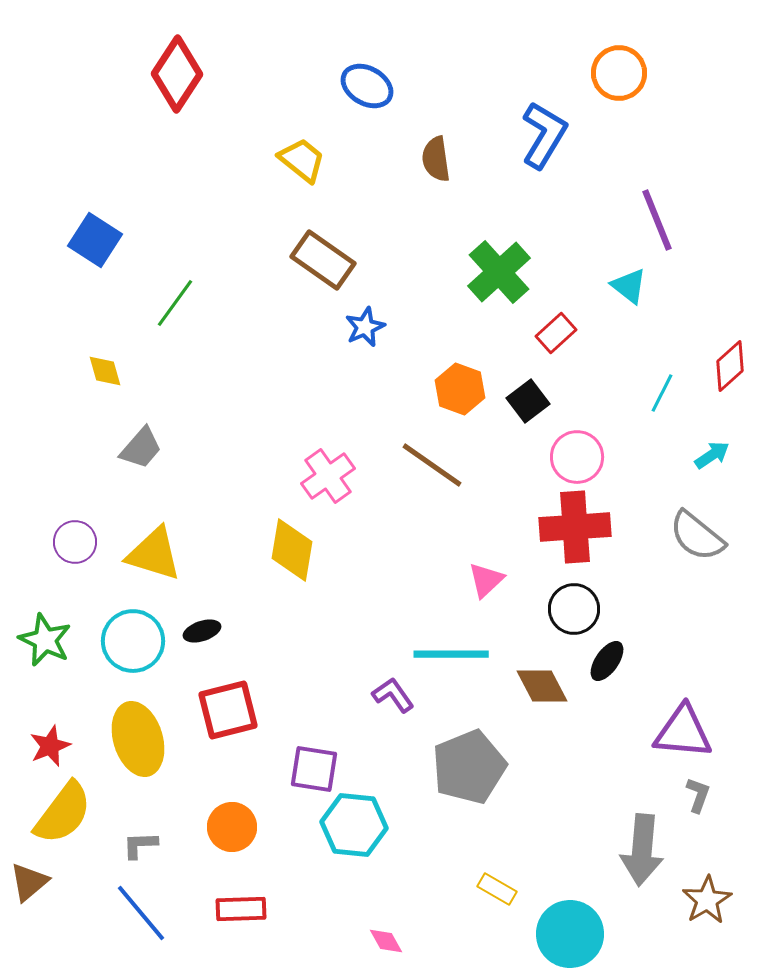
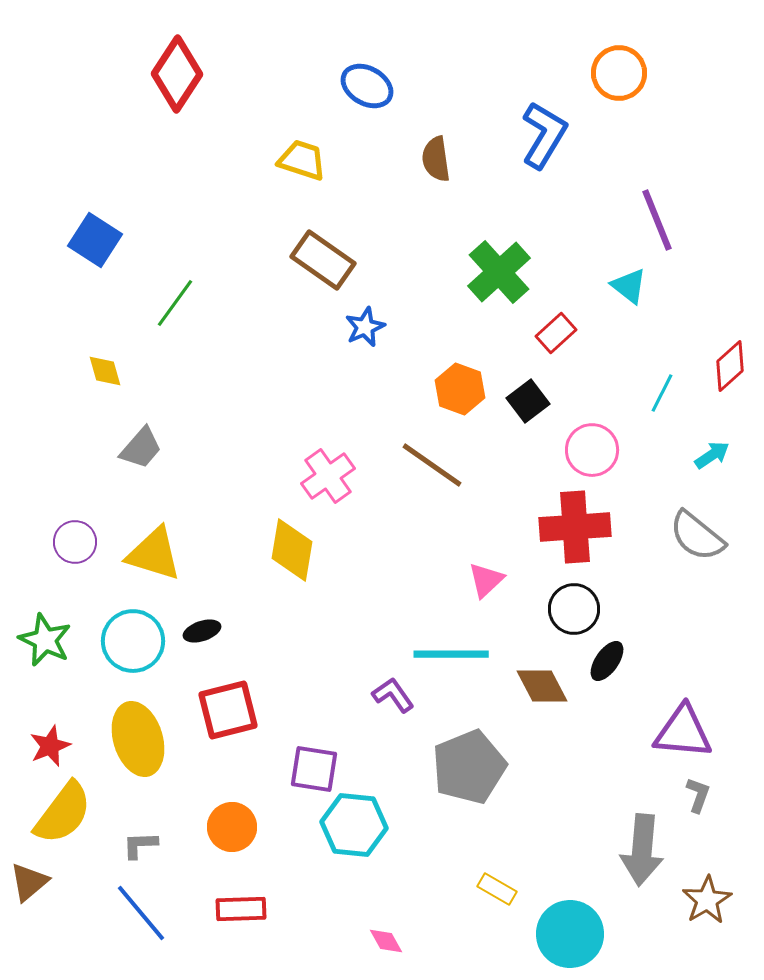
yellow trapezoid at (302, 160): rotated 21 degrees counterclockwise
pink circle at (577, 457): moved 15 px right, 7 px up
